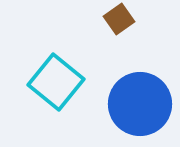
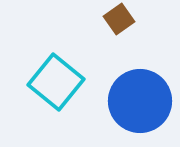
blue circle: moved 3 px up
